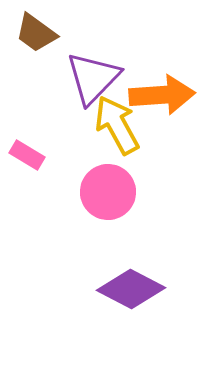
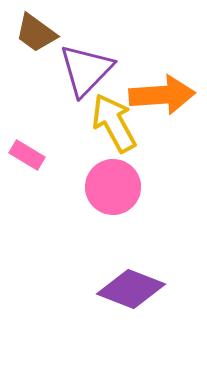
purple triangle: moved 7 px left, 8 px up
yellow arrow: moved 3 px left, 2 px up
pink circle: moved 5 px right, 5 px up
purple diamond: rotated 6 degrees counterclockwise
